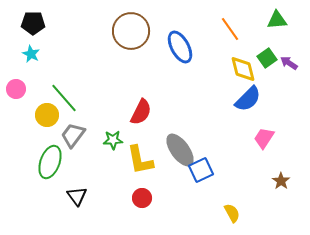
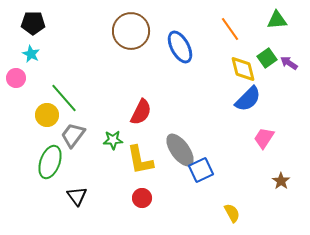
pink circle: moved 11 px up
